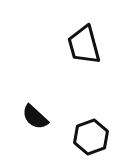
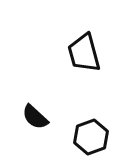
black trapezoid: moved 8 px down
